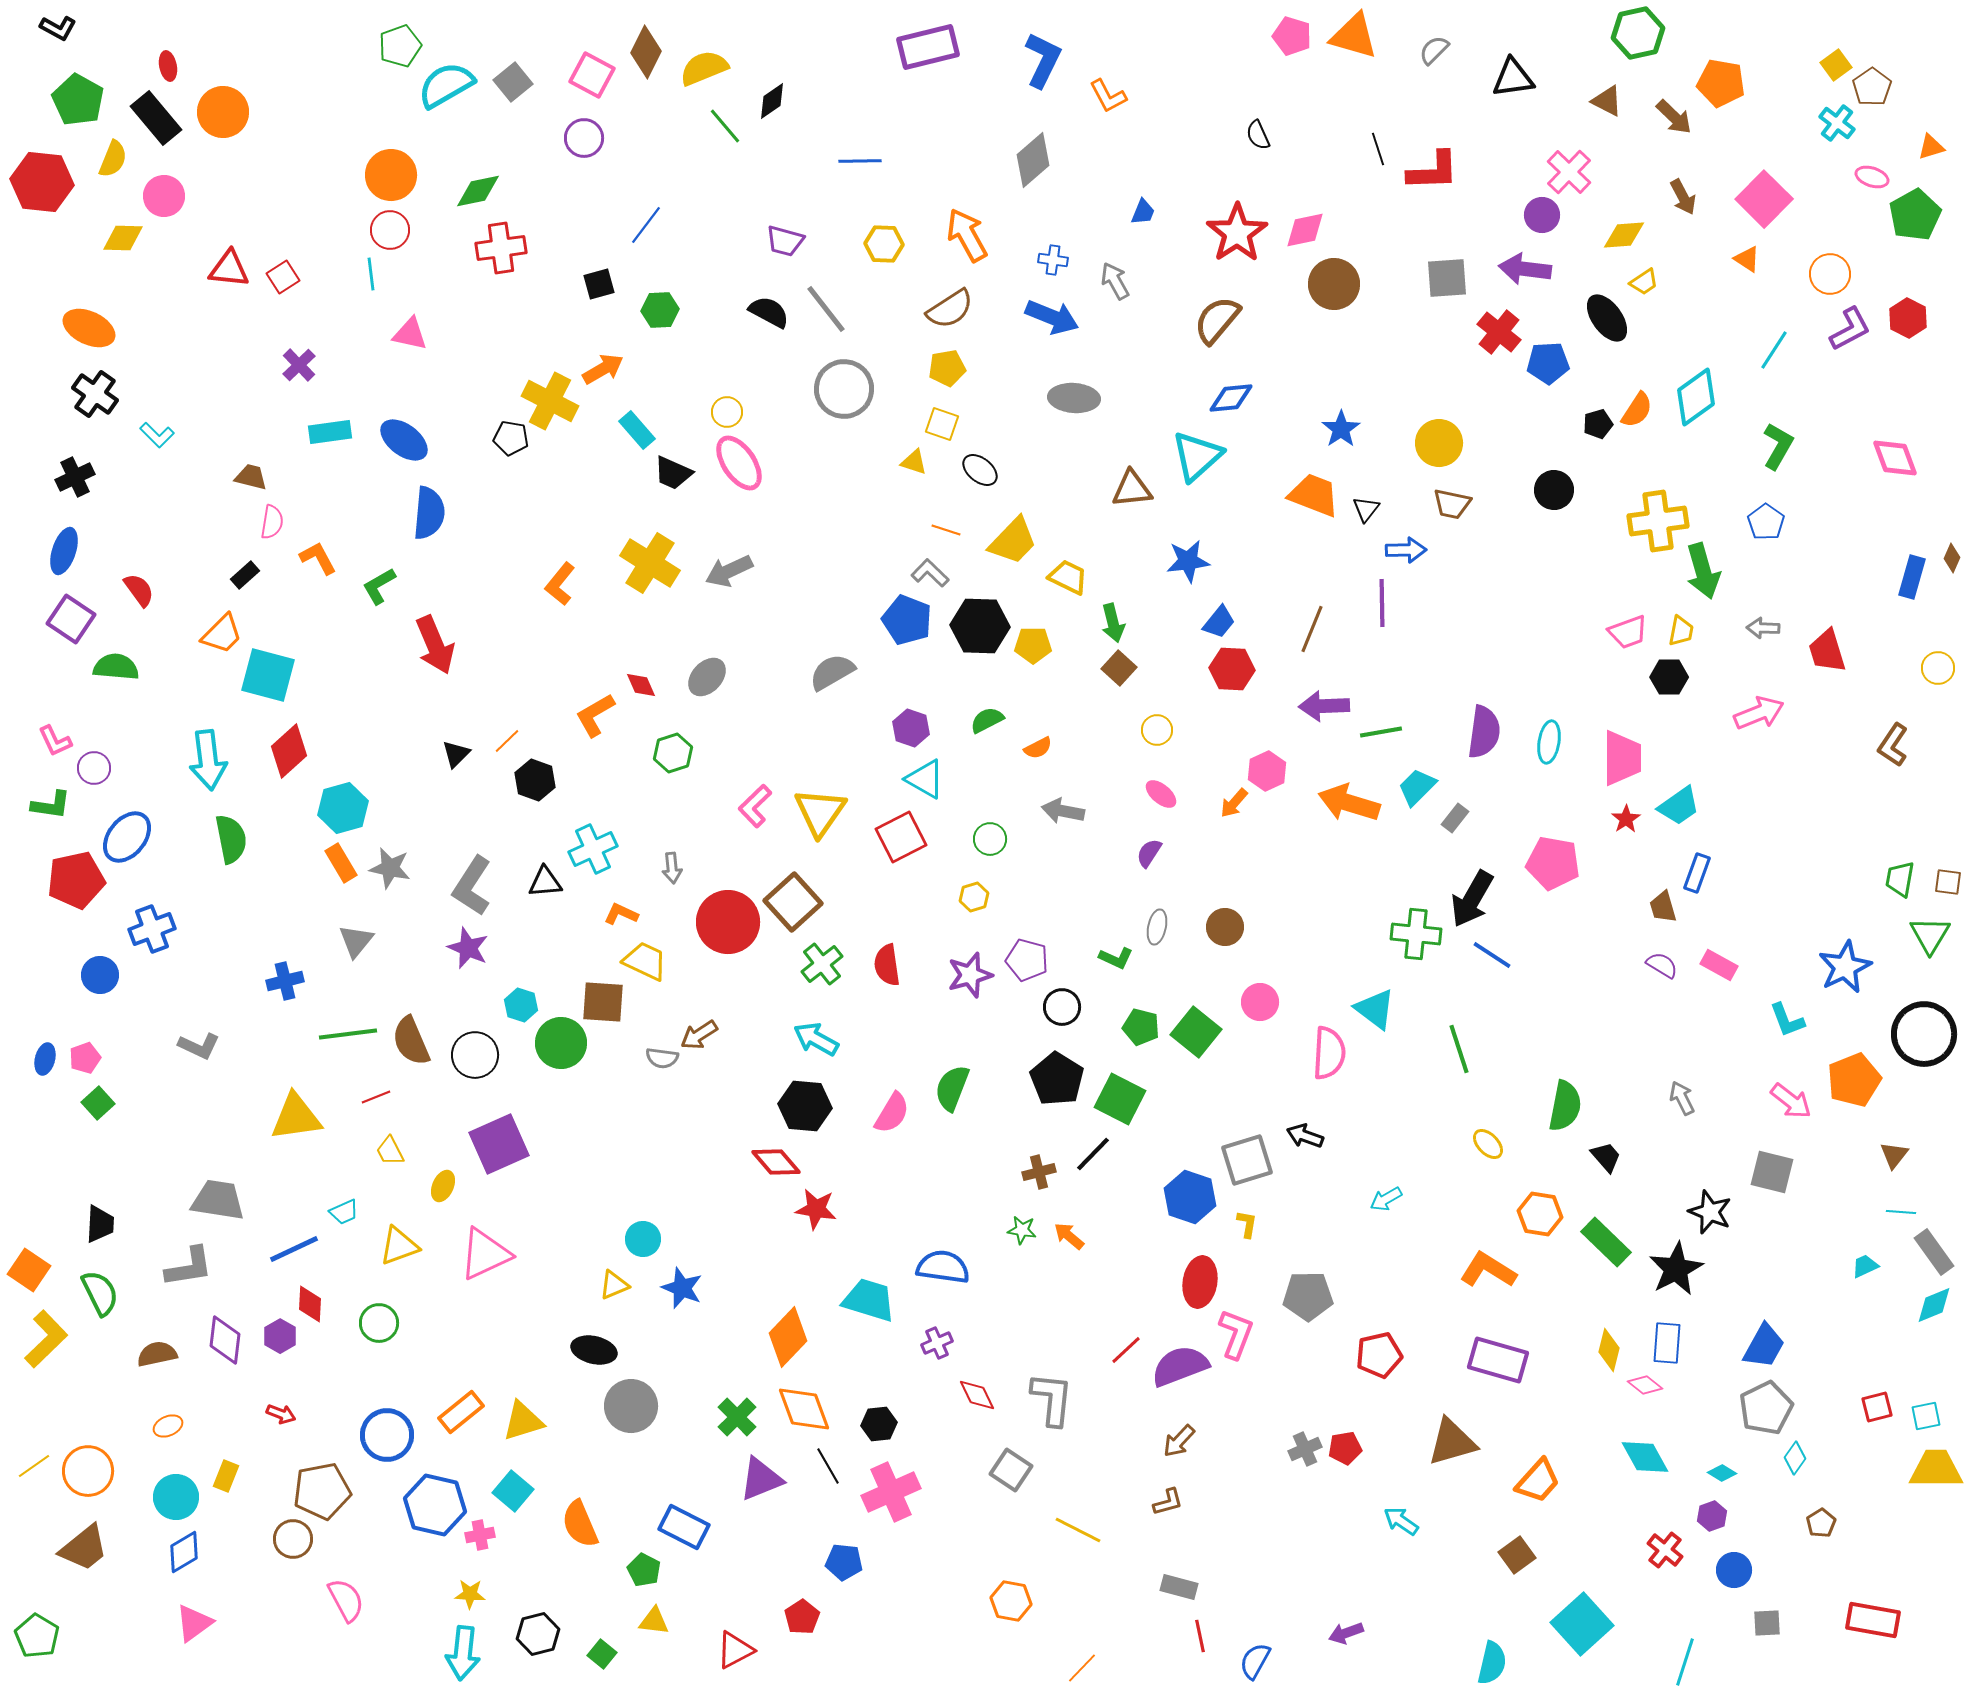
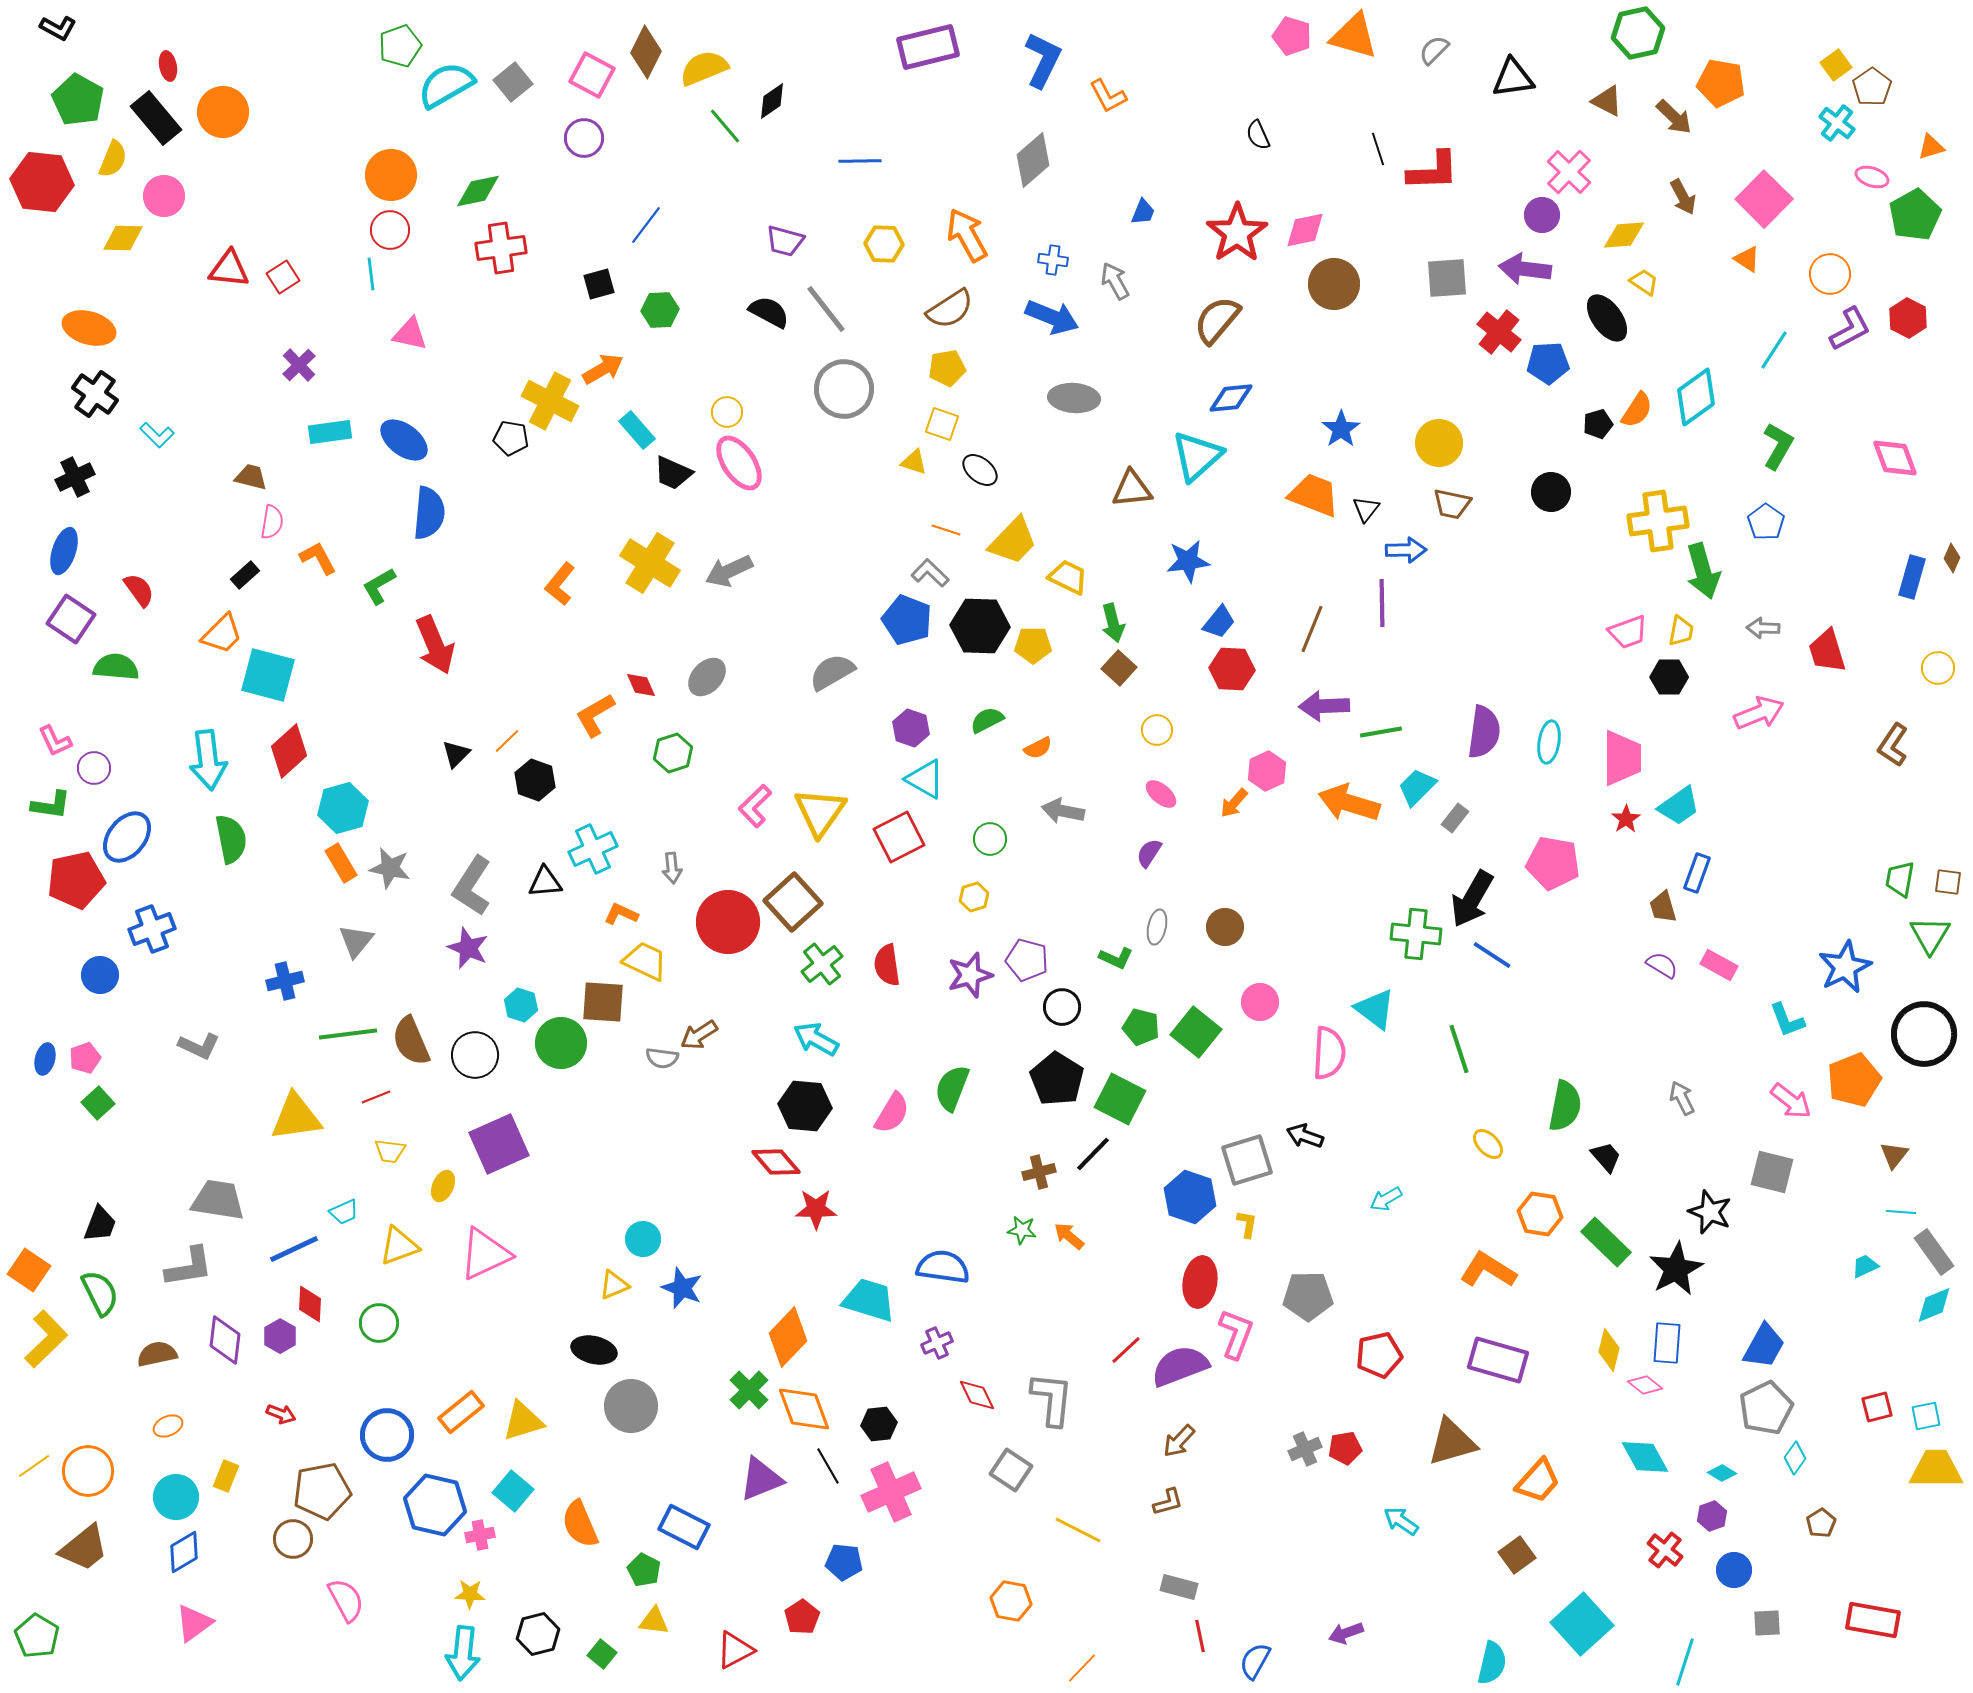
yellow trapezoid at (1644, 282): rotated 112 degrees counterclockwise
orange ellipse at (89, 328): rotated 9 degrees counterclockwise
black circle at (1554, 490): moved 3 px left, 2 px down
red square at (901, 837): moved 2 px left
yellow trapezoid at (390, 1151): rotated 56 degrees counterclockwise
red star at (816, 1209): rotated 9 degrees counterclockwise
black trapezoid at (100, 1224): rotated 18 degrees clockwise
green cross at (737, 1417): moved 12 px right, 27 px up
